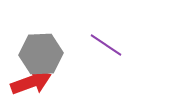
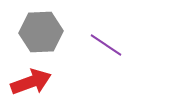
gray hexagon: moved 22 px up
